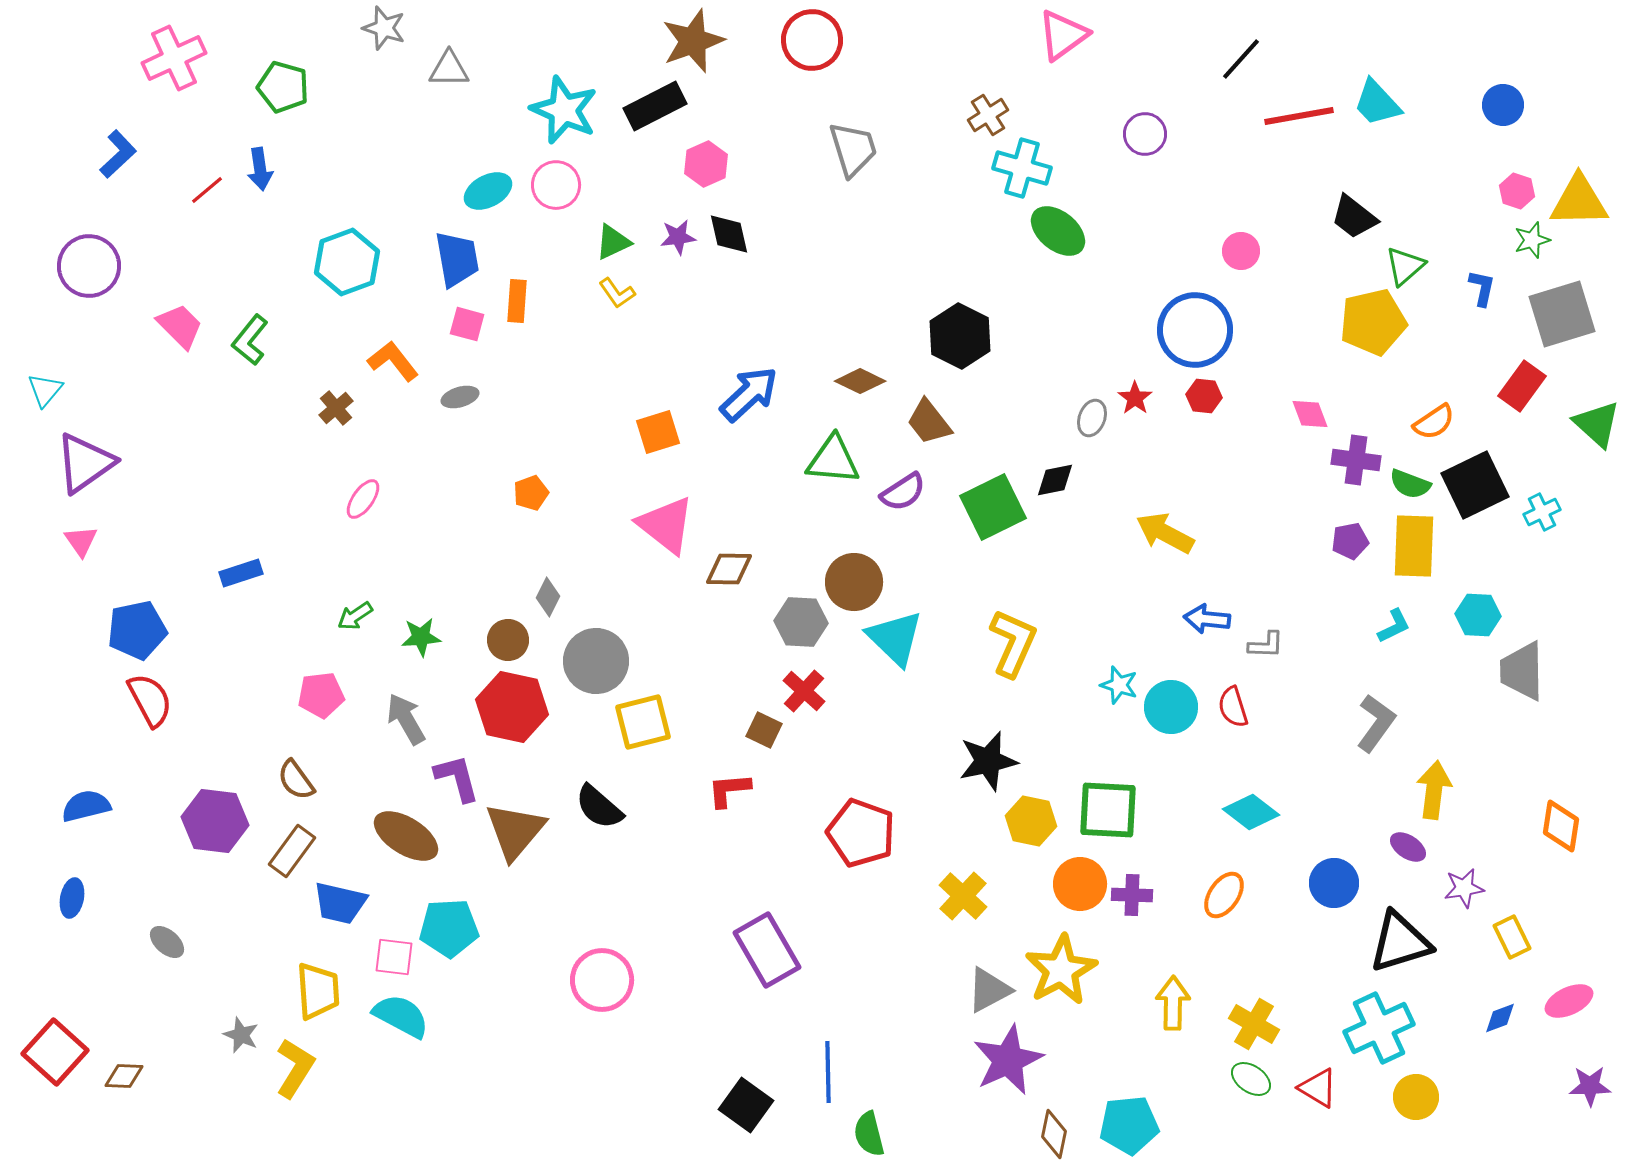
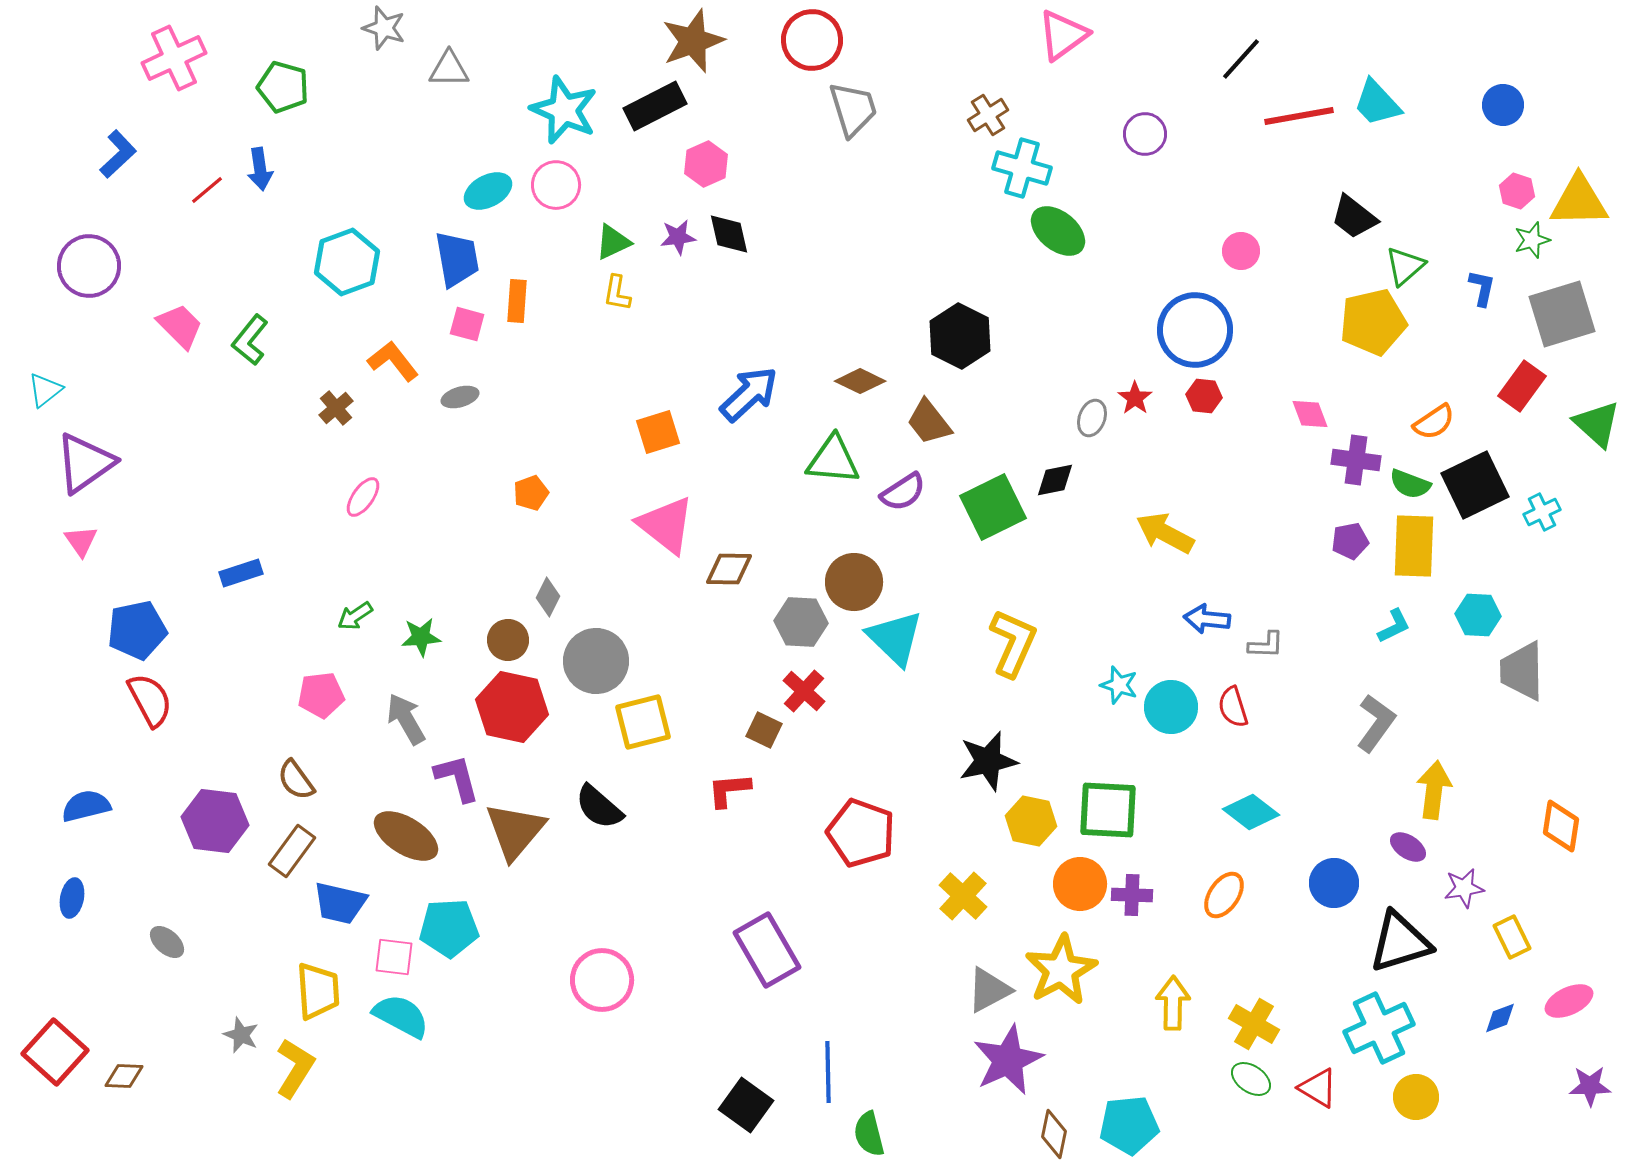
gray trapezoid at (853, 149): moved 40 px up
yellow L-shape at (617, 293): rotated 45 degrees clockwise
cyan triangle at (45, 390): rotated 12 degrees clockwise
pink ellipse at (363, 499): moved 2 px up
